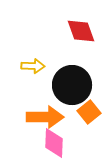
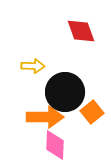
black circle: moved 7 px left, 7 px down
orange square: moved 3 px right
pink diamond: moved 1 px right, 2 px down
